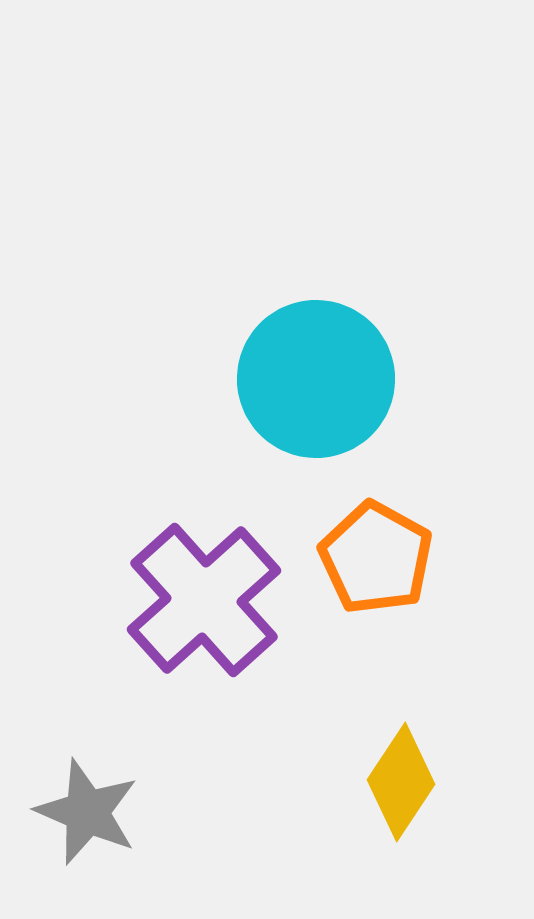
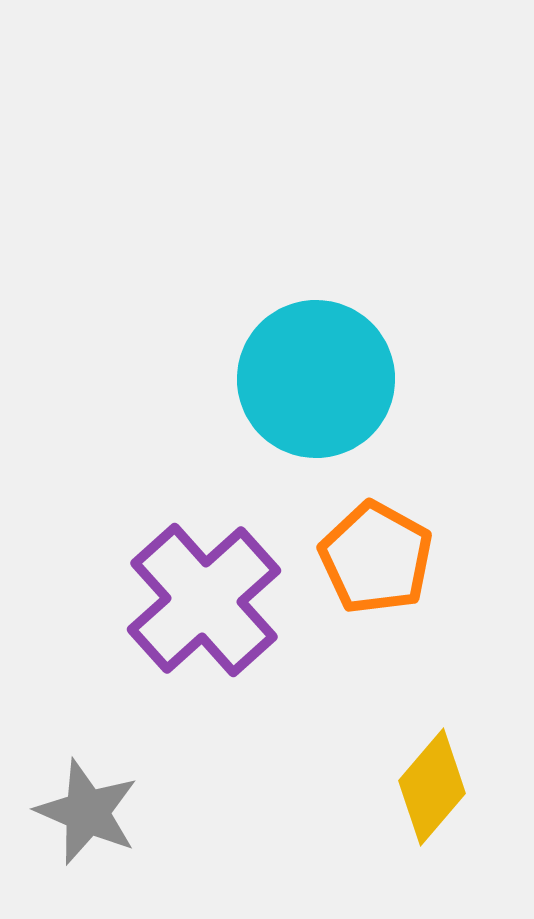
yellow diamond: moved 31 px right, 5 px down; rotated 7 degrees clockwise
